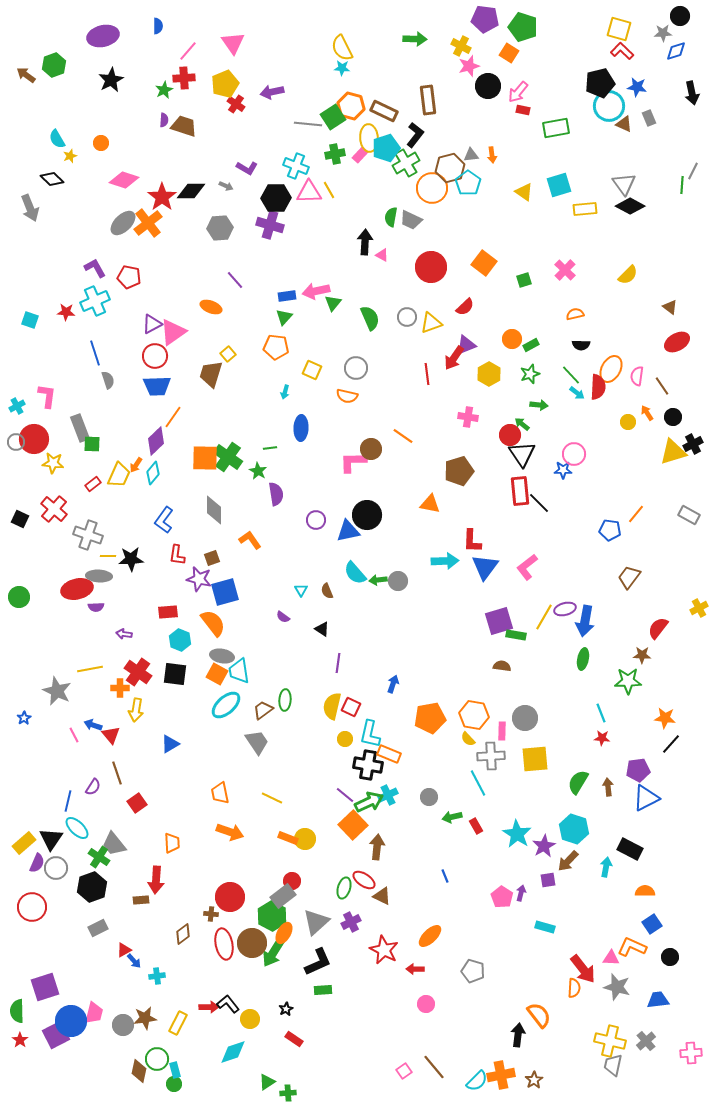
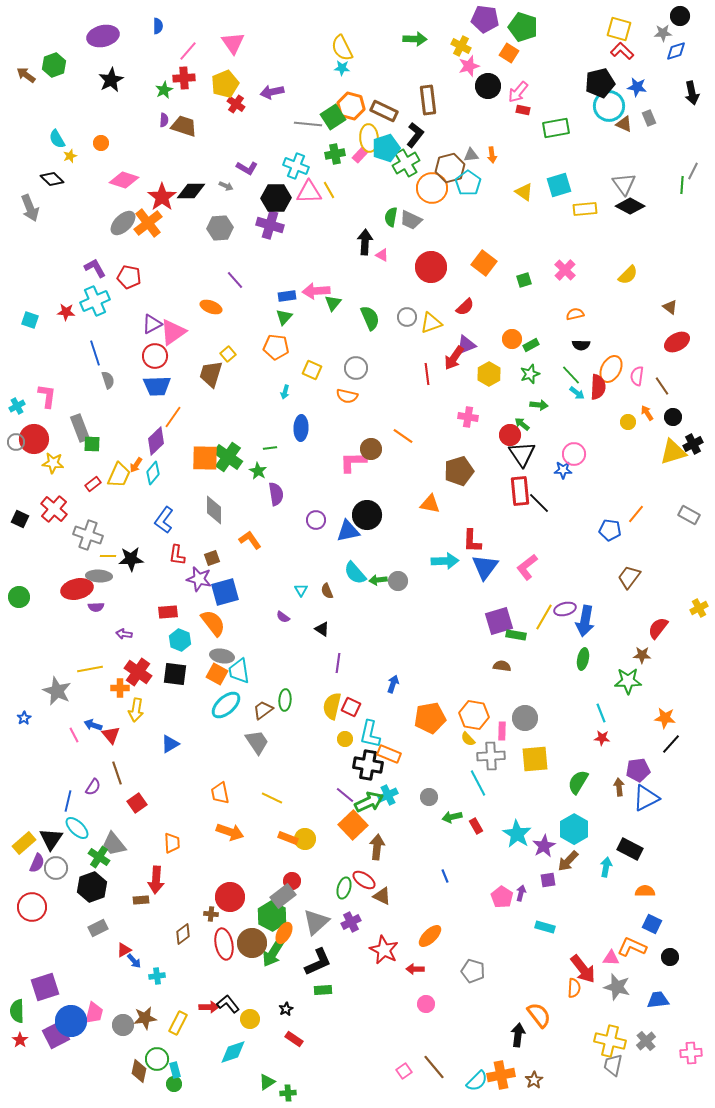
pink arrow at (316, 291): rotated 8 degrees clockwise
brown arrow at (608, 787): moved 11 px right
cyan hexagon at (574, 829): rotated 12 degrees clockwise
blue square at (652, 924): rotated 30 degrees counterclockwise
